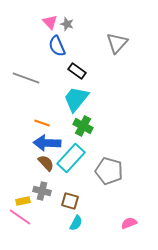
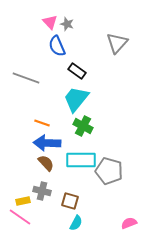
cyan rectangle: moved 10 px right, 2 px down; rotated 48 degrees clockwise
